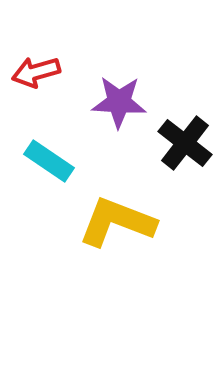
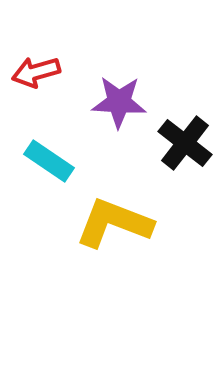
yellow L-shape: moved 3 px left, 1 px down
